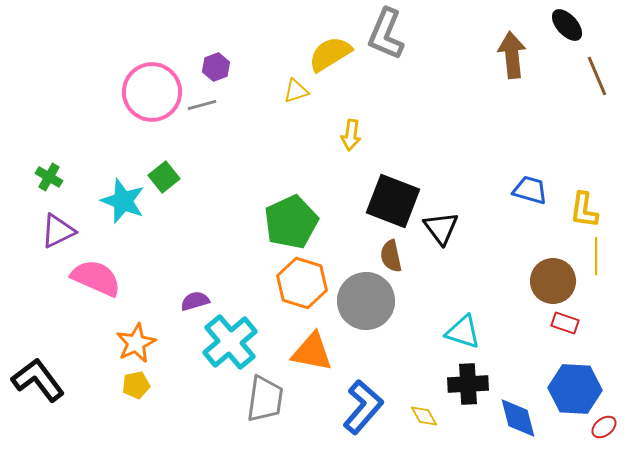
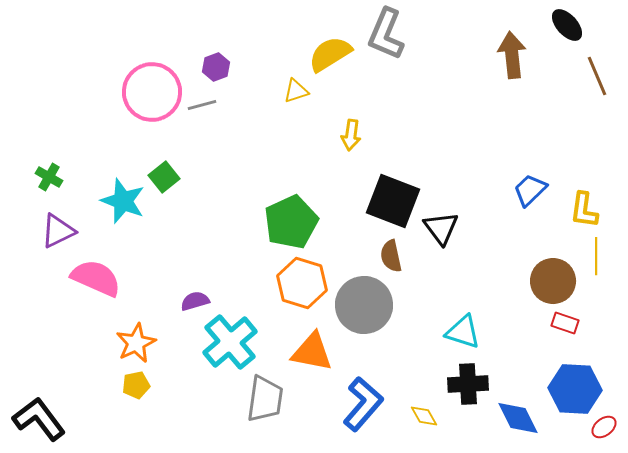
blue trapezoid: rotated 60 degrees counterclockwise
gray circle: moved 2 px left, 4 px down
black L-shape: moved 1 px right, 39 px down
blue L-shape: moved 3 px up
blue diamond: rotated 12 degrees counterclockwise
